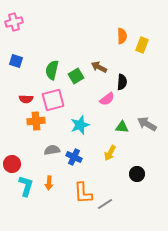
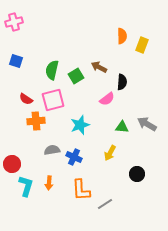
red semicircle: rotated 32 degrees clockwise
orange L-shape: moved 2 px left, 3 px up
